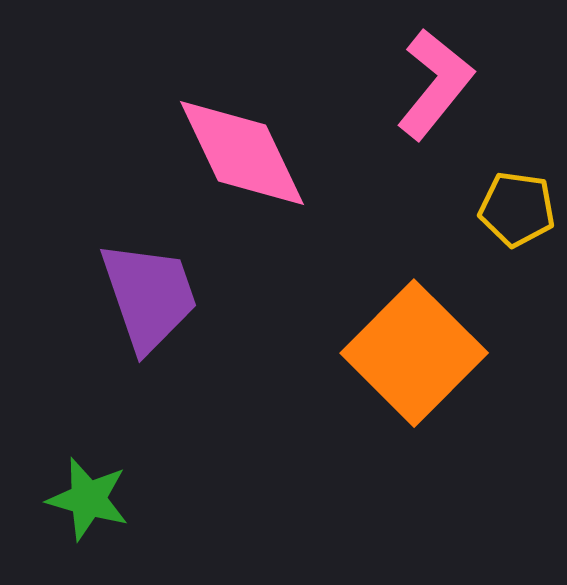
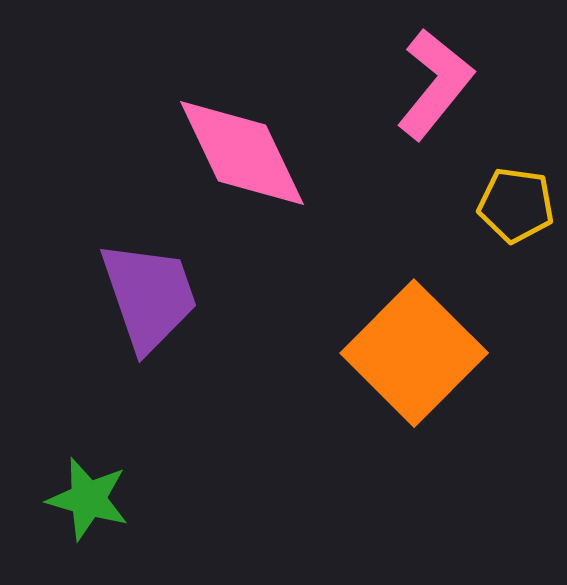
yellow pentagon: moved 1 px left, 4 px up
